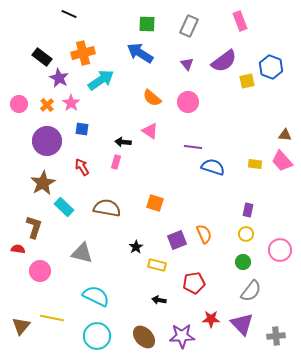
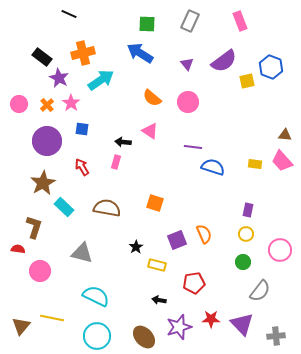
gray rectangle at (189, 26): moved 1 px right, 5 px up
gray semicircle at (251, 291): moved 9 px right
purple star at (182, 336): moved 3 px left, 9 px up; rotated 15 degrees counterclockwise
